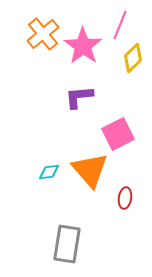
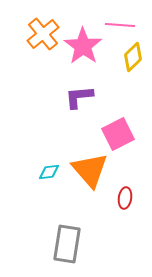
pink line: rotated 72 degrees clockwise
yellow diamond: moved 1 px up
